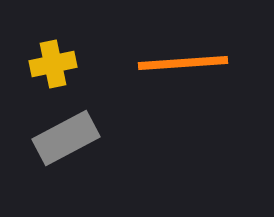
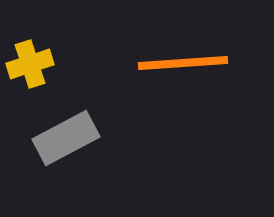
yellow cross: moved 23 px left; rotated 6 degrees counterclockwise
